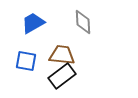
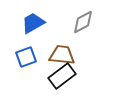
gray diamond: rotated 65 degrees clockwise
blue square: moved 4 px up; rotated 30 degrees counterclockwise
